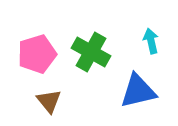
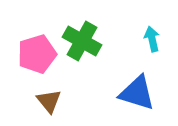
cyan arrow: moved 1 px right, 2 px up
green cross: moved 9 px left, 11 px up
blue triangle: moved 1 px left, 2 px down; rotated 30 degrees clockwise
